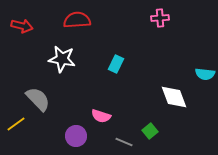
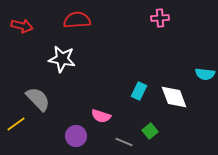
cyan rectangle: moved 23 px right, 27 px down
